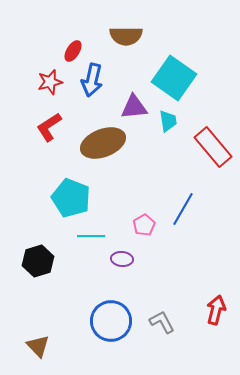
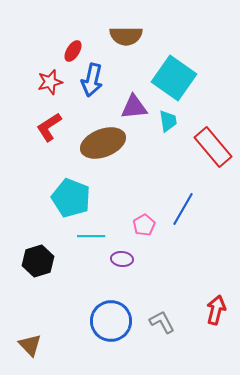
brown triangle: moved 8 px left, 1 px up
